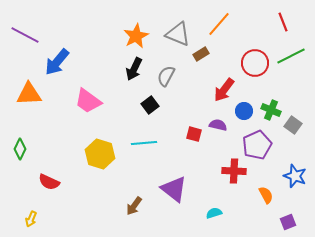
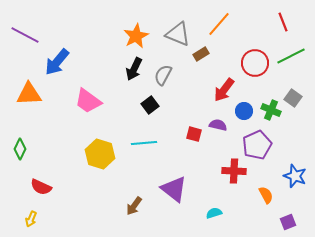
gray semicircle: moved 3 px left, 1 px up
gray square: moved 27 px up
red semicircle: moved 8 px left, 5 px down
